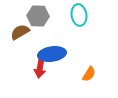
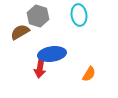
gray hexagon: rotated 15 degrees clockwise
